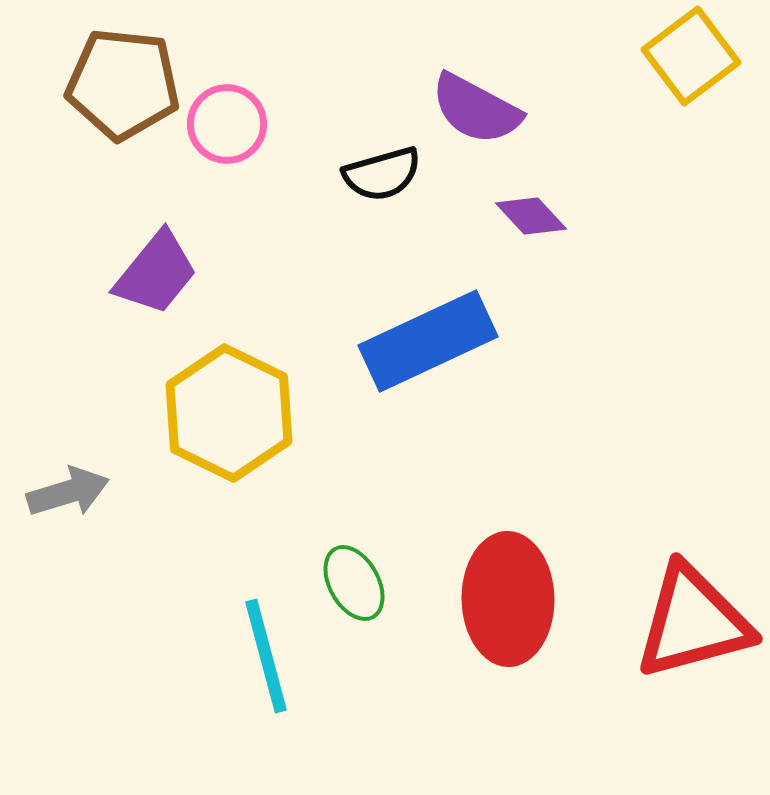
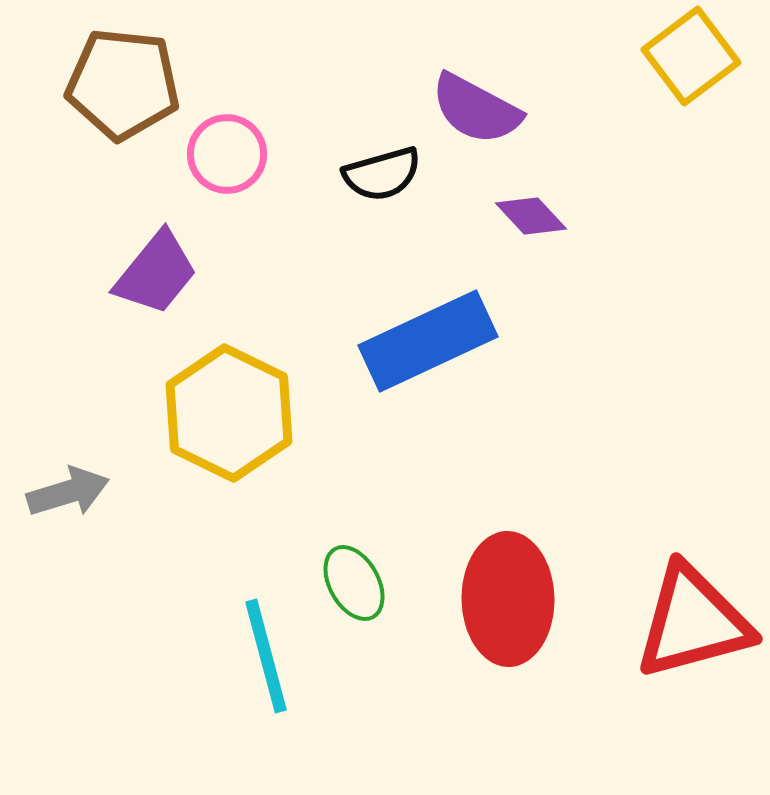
pink circle: moved 30 px down
